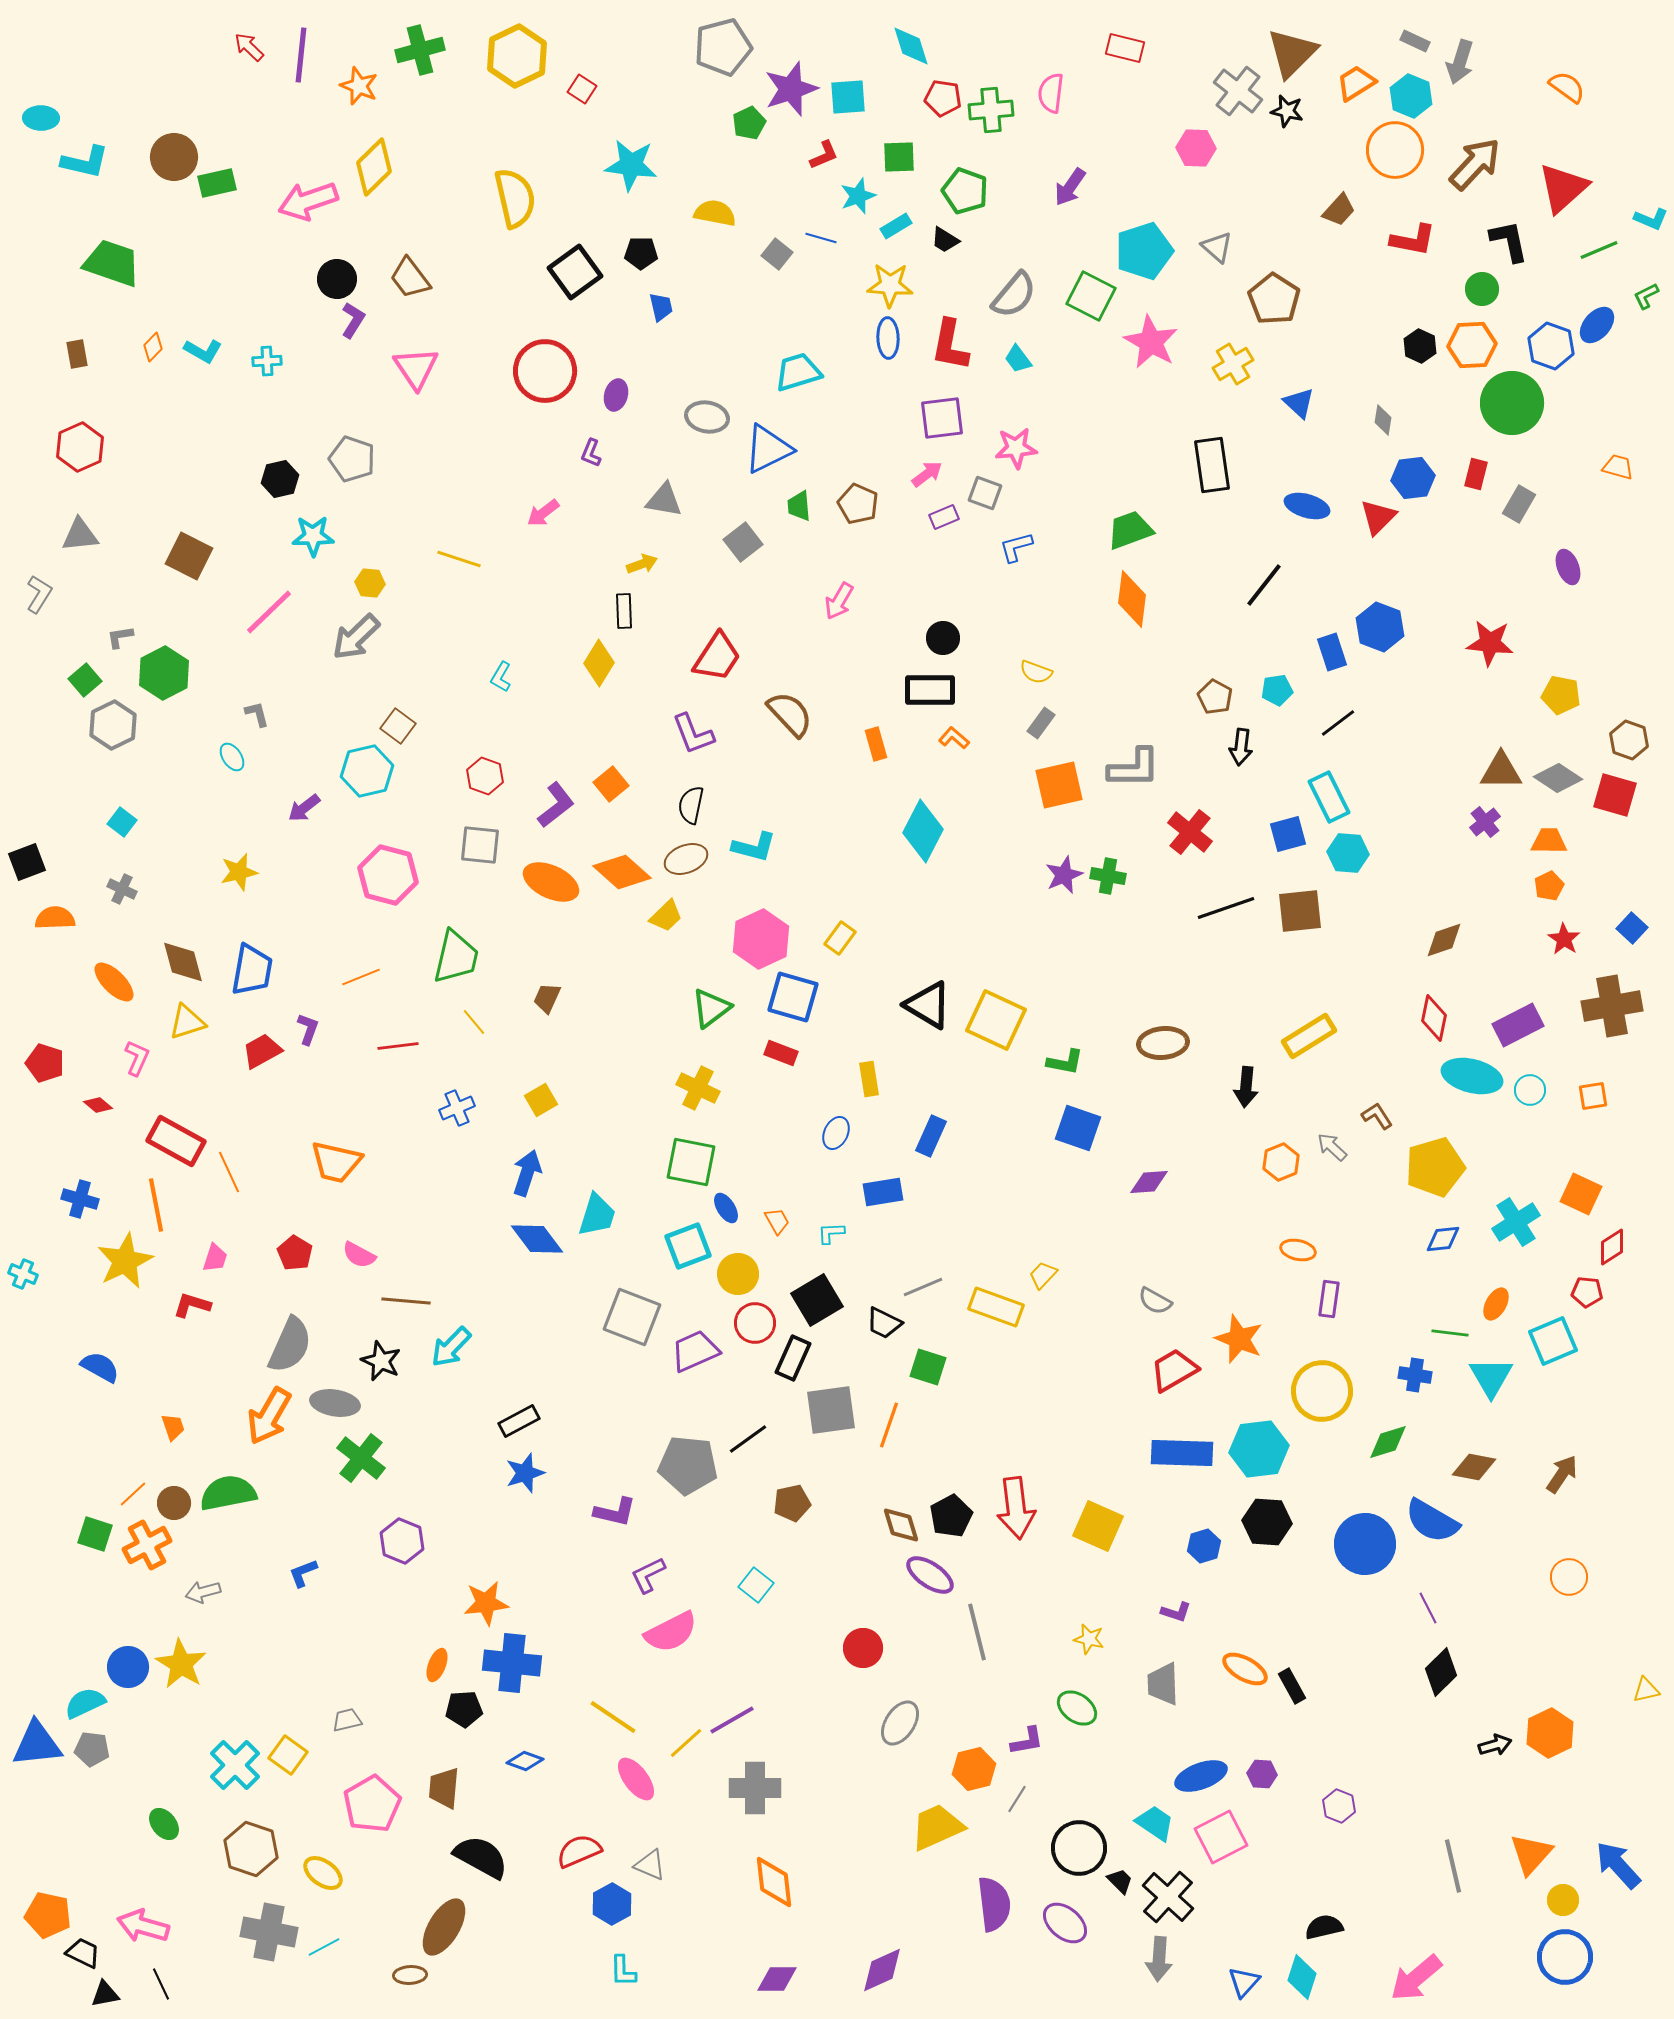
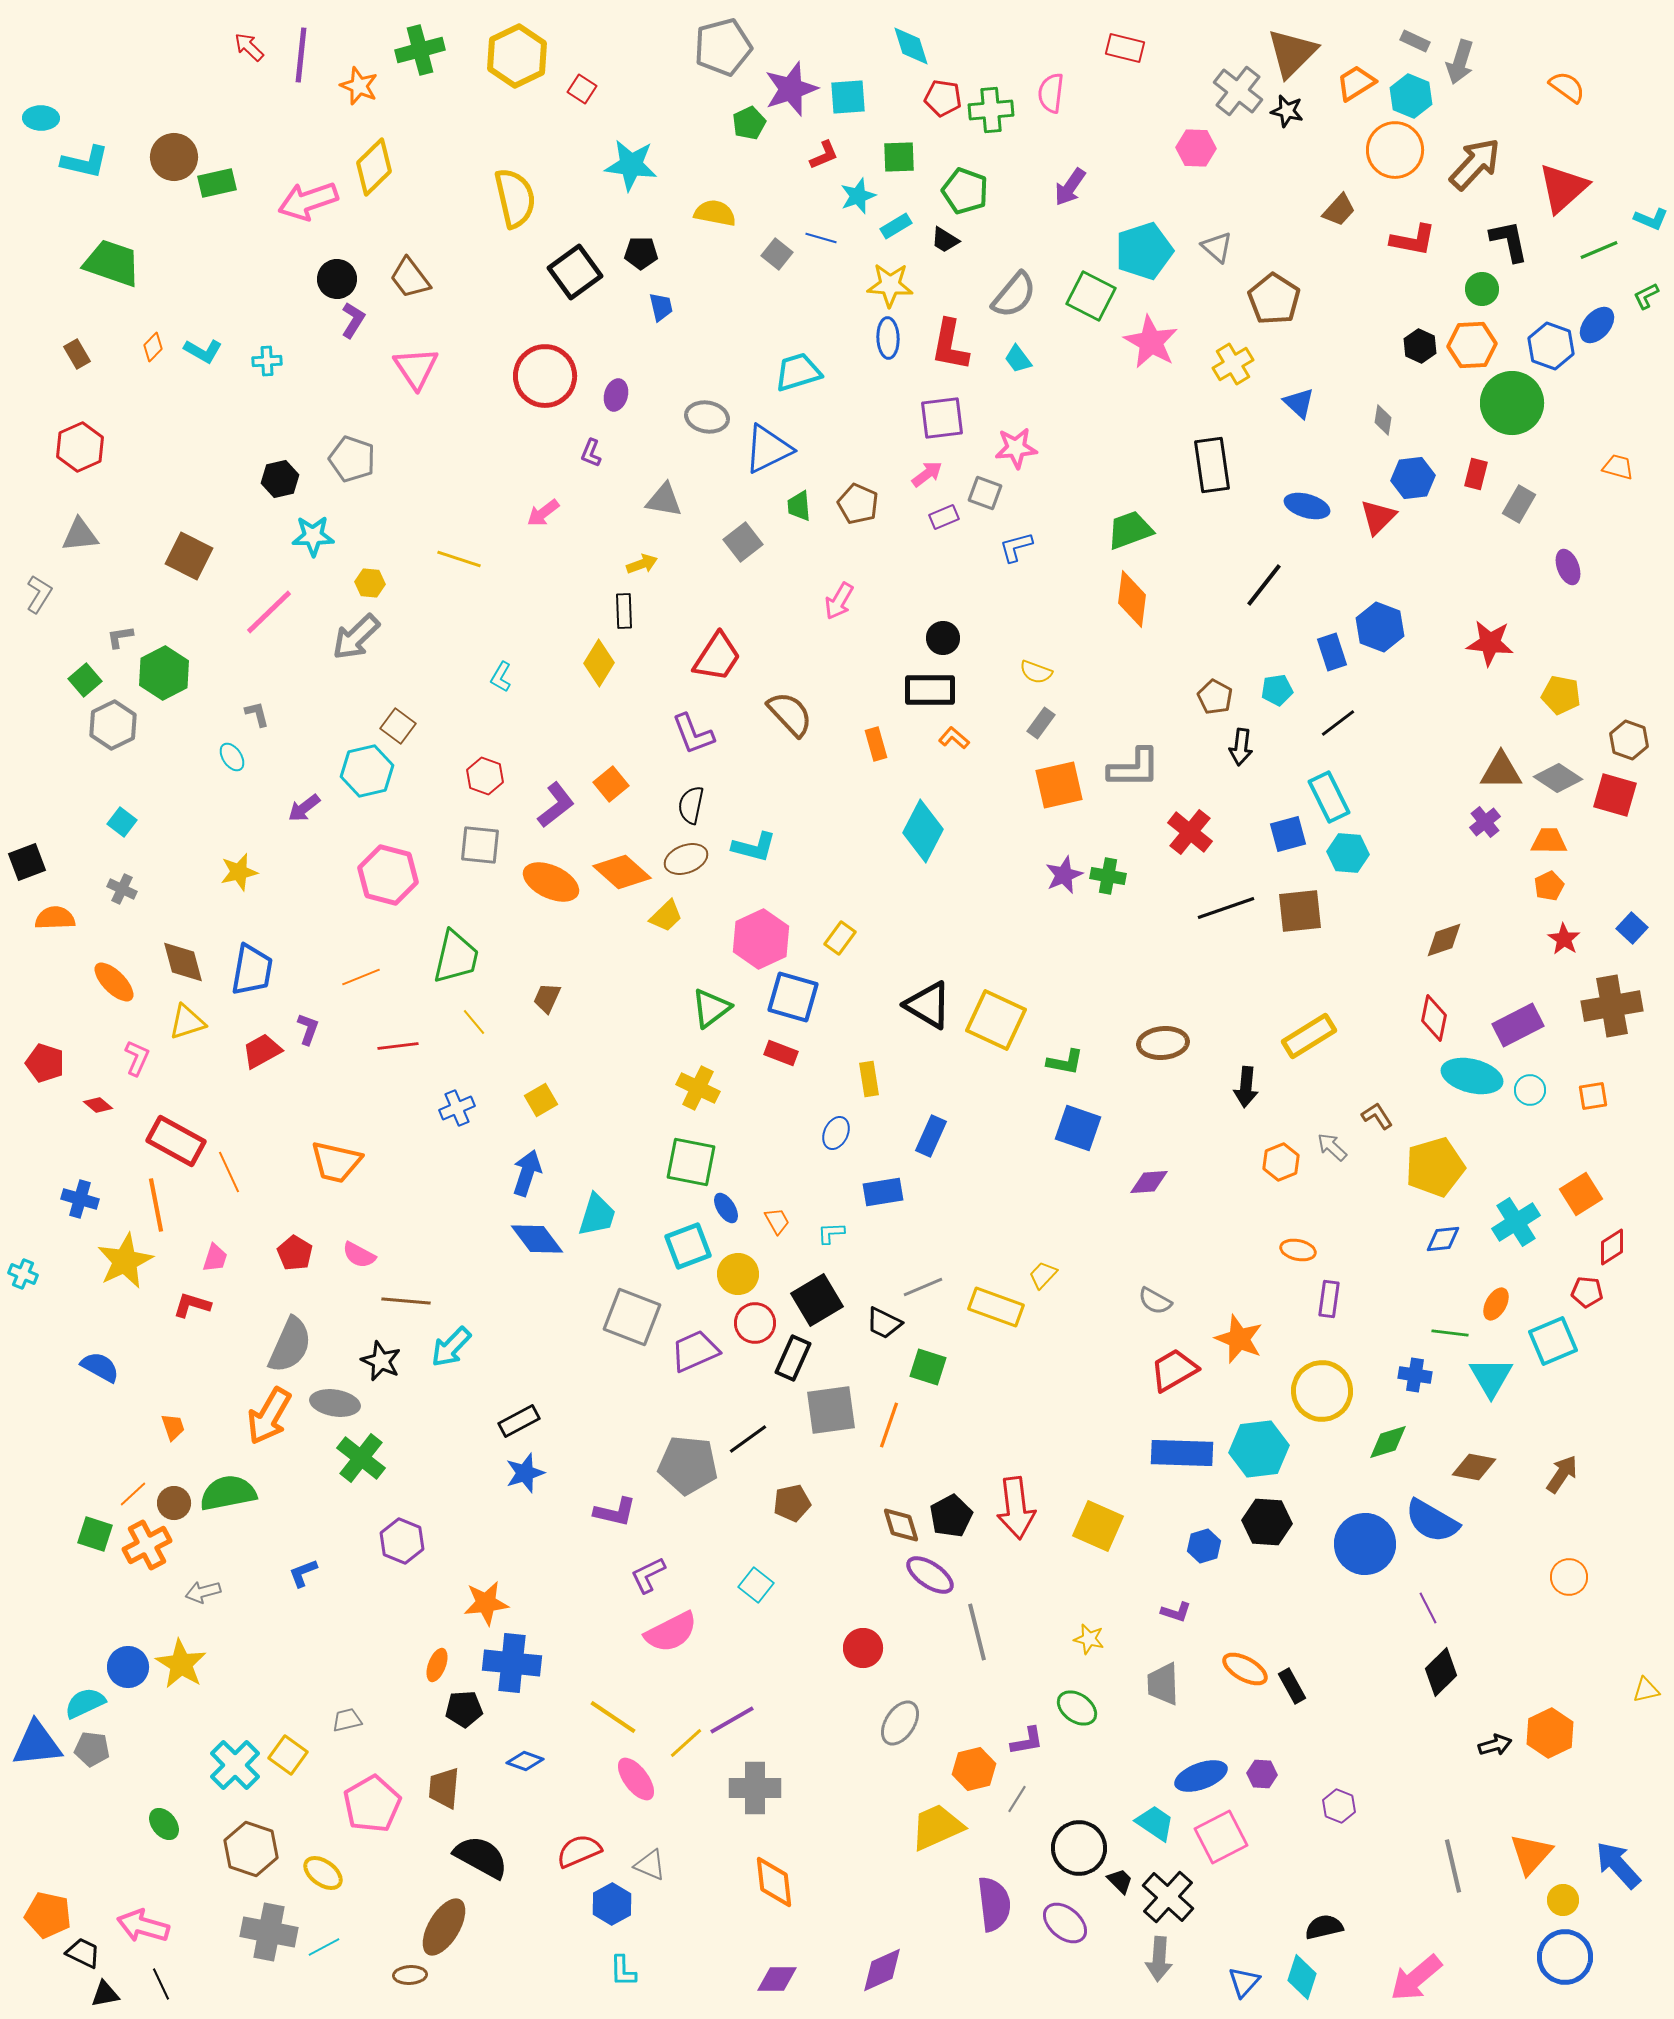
brown rectangle at (77, 354): rotated 20 degrees counterclockwise
red circle at (545, 371): moved 5 px down
orange square at (1581, 1194): rotated 33 degrees clockwise
